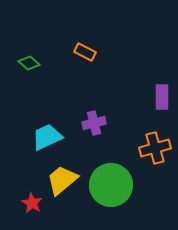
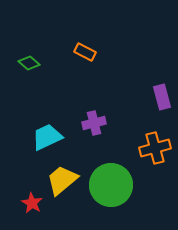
purple rectangle: rotated 15 degrees counterclockwise
